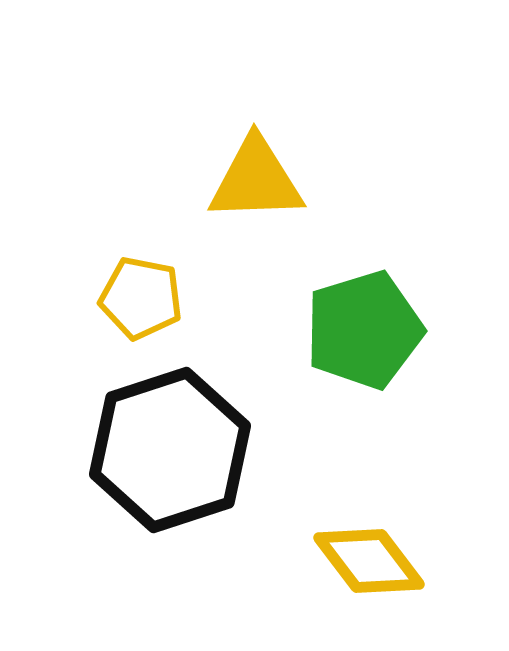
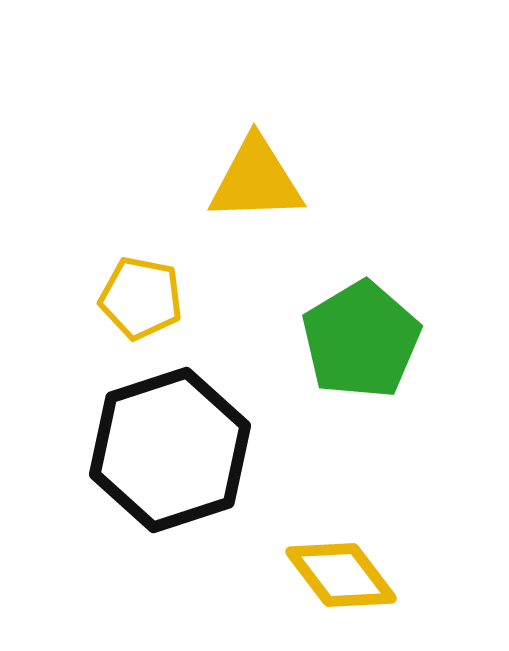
green pentagon: moved 3 px left, 10 px down; rotated 14 degrees counterclockwise
yellow diamond: moved 28 px left, 14 px down
